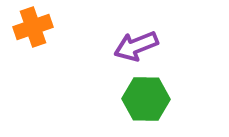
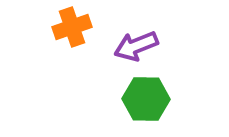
orange cross: moved 39 px right
